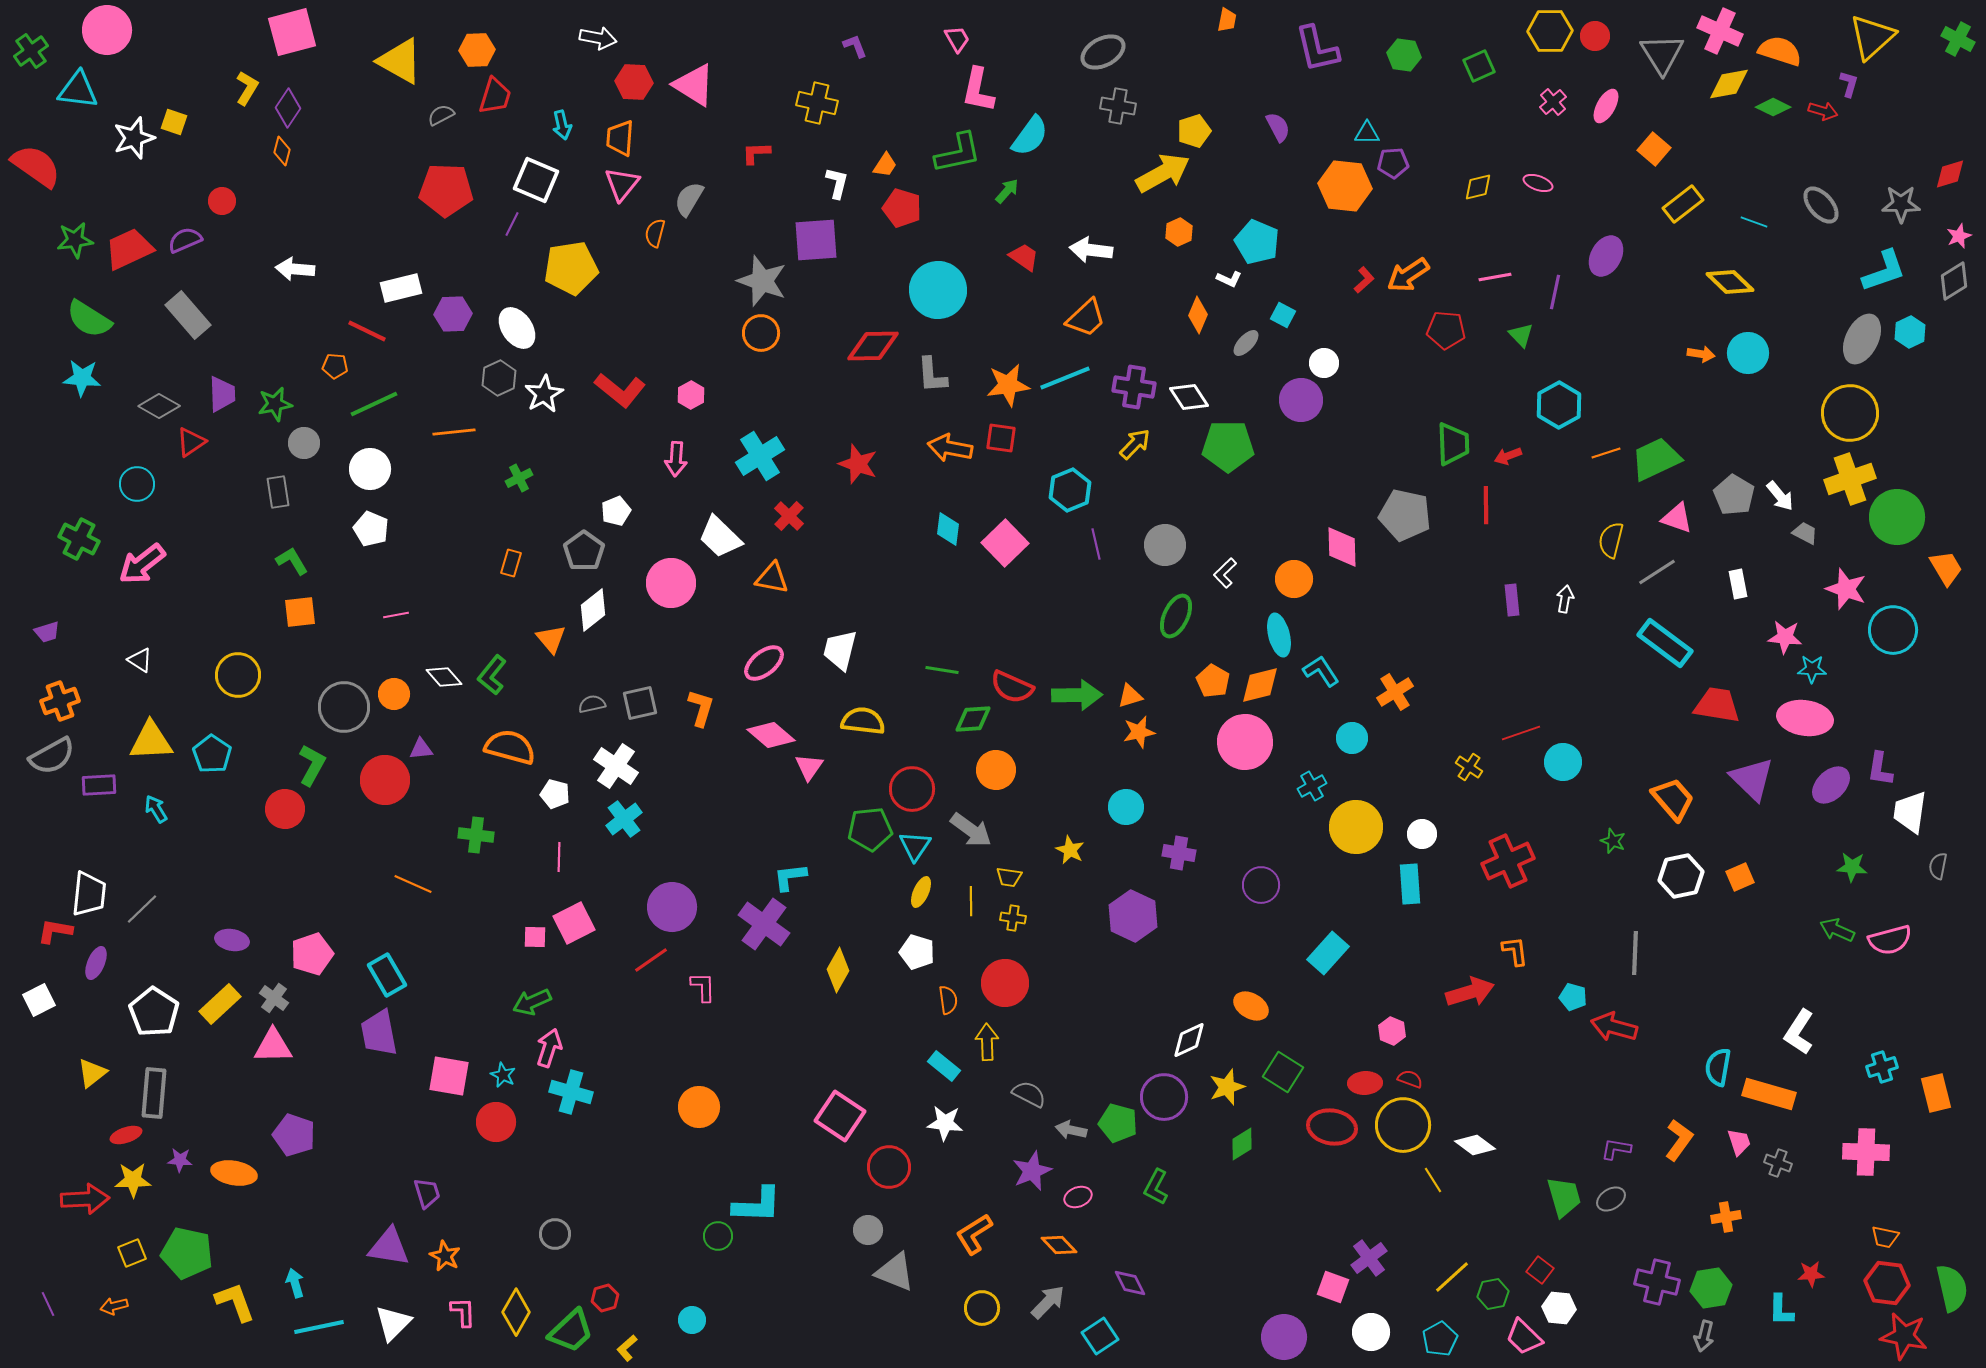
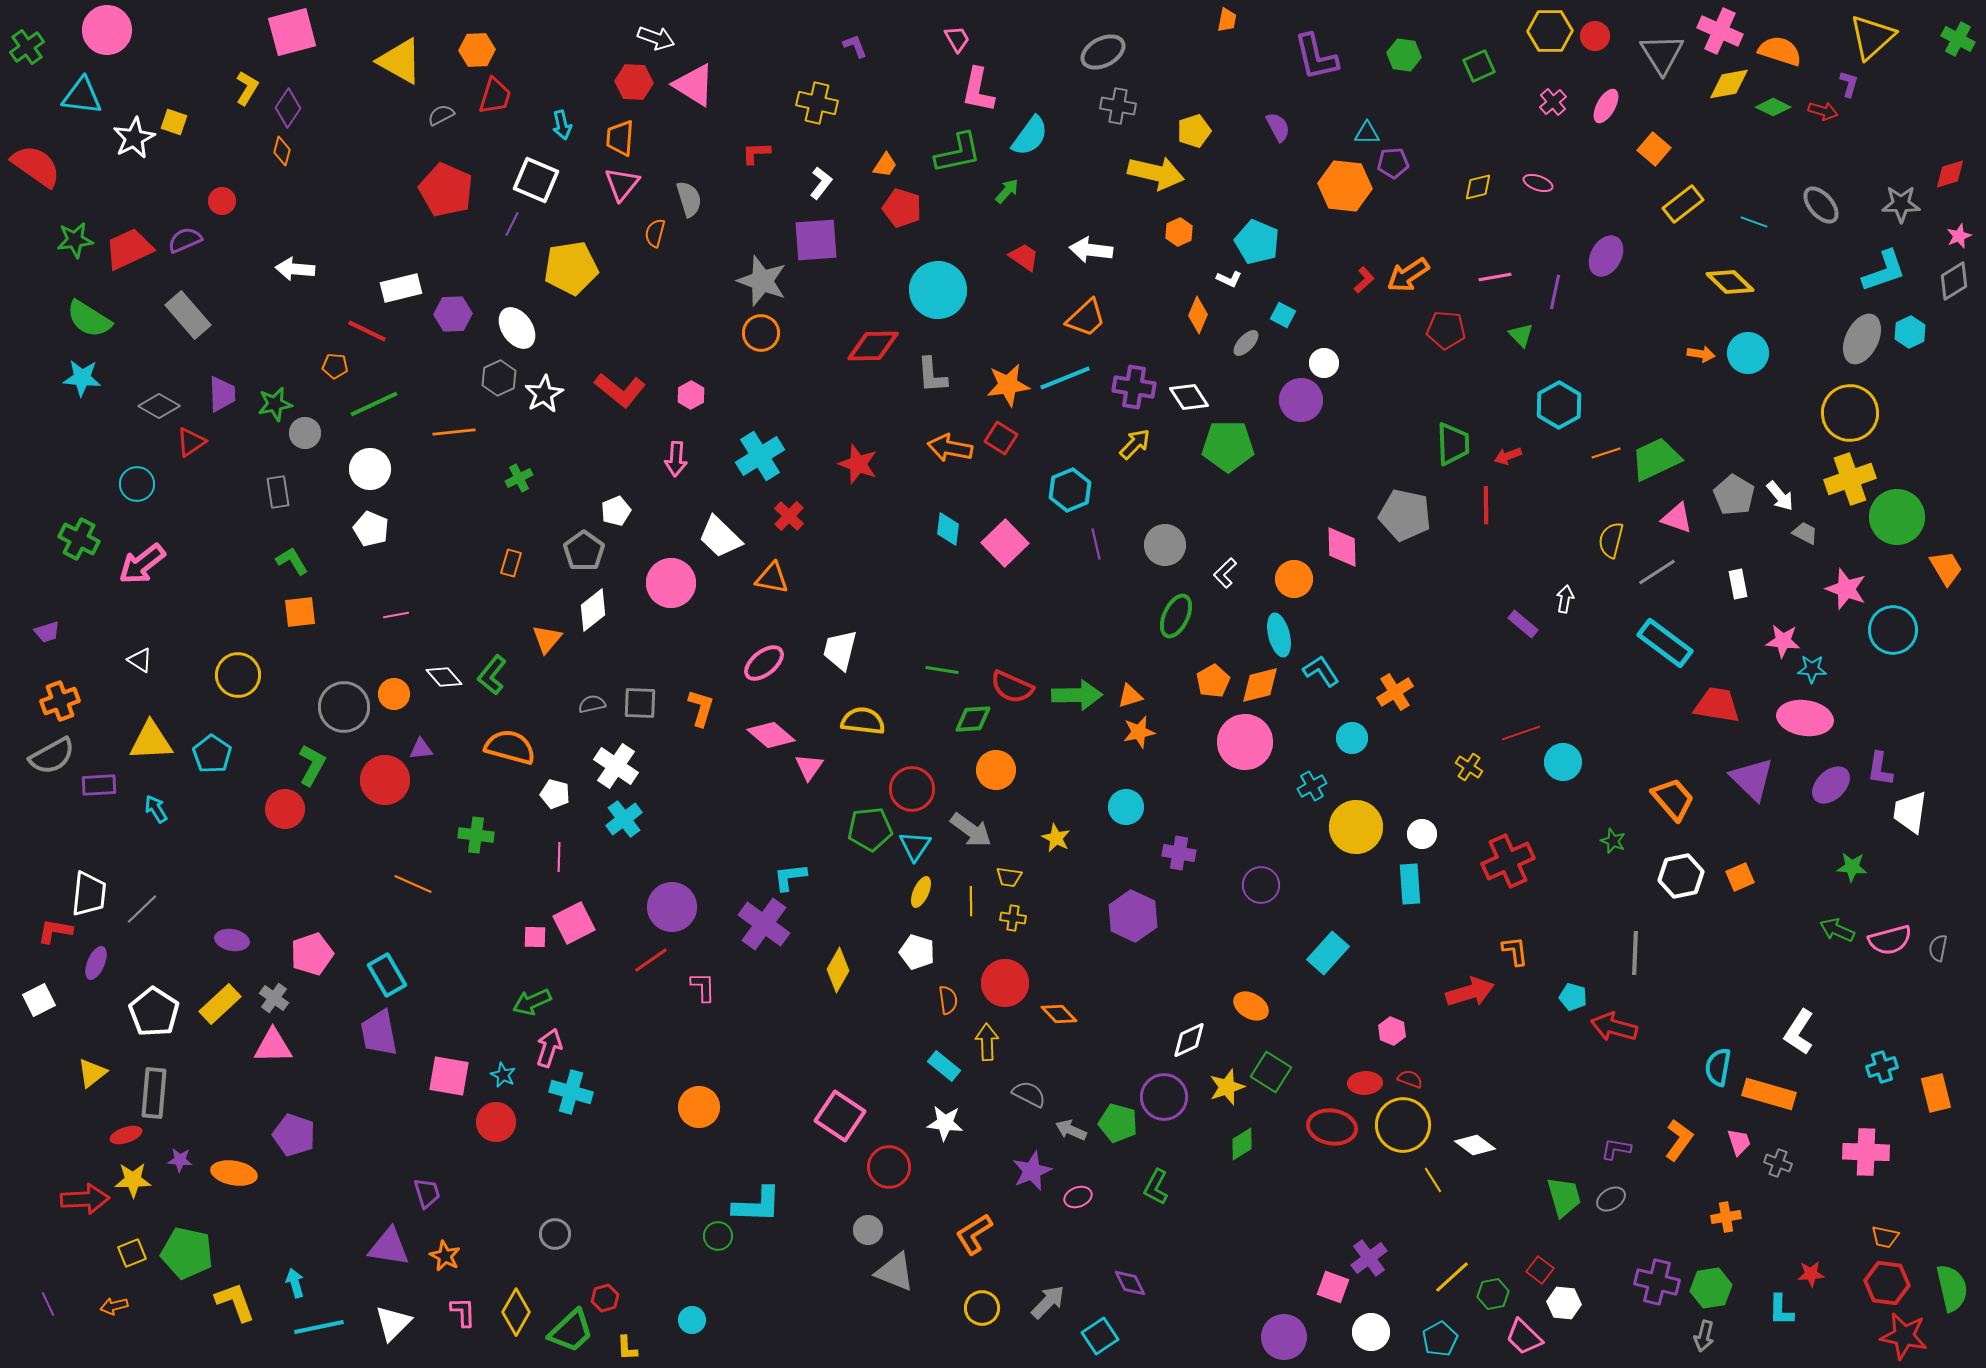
white arrow at (598, 38): moved 58 px right; rotated 9 degrees clockwise
purple L-shape at (1317, 49): moved 1 px left, 8 px down
green cross at (31, 51): moved 4 px left, 4 px up
cyan triangle at (78, 90): moved 4 px right, 6 px down
white star at (134, 138): rotated 9 degrees counterclockwise
yellow arrow at (1163, 173): moved 7 px left; rotated 42 degrees clockwise
white L-shape at (837, 183): moved 16 px left; rotated 24 degrees clockwise
red pentagon at (446, 190): rotated 22 degrees clockwise
gray semicircle at (689, 199): rotated 132 degrees clockwise
red square at (1001, 438): rotated 24 degrees clockwise
gray circle at (304, 443): moved 1 px right, 10 px up
purple rectangle at (1512, 600): moved 11 px right, 24 px down; rotated 44 degrees counterclockwise
pink star at (1785, 637): moved 2 px left, 4 px down
orange triangle at (551, 639): moved 4 px left; rotated 20 degrees clockwise
orange pentagon at (1213, 681): rotated 12 degrees clockwise
gray square at (640, 703): rotated 15 degrees clockwise
yellow star at (1070, 850): moved 14 px left, 12 px up
gray semicircle at (1938, 866): moved 82 px down
green square at (1283, 1072): moved 12 px left
gray arrow at (1071, 1130): rotated 12 degrees clockwise
orange diamond at (1059, 1245): moved 231 px up
white hexagon at (1559, 1308): moved 5 px right, 5 px up
yellow L-shape at (627, 1348): rotated 52 degrees counterclockwise
